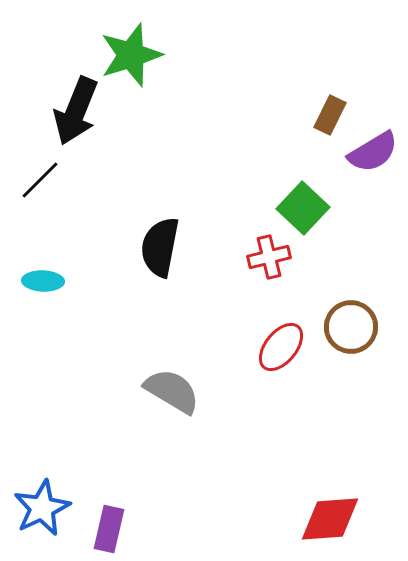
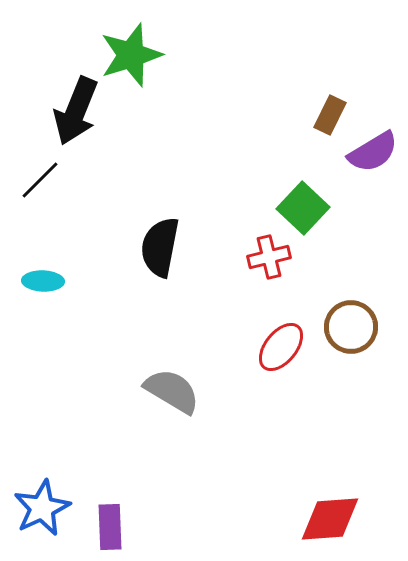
purple rectangle: moved 1 px right, 2 px up; rotated 15 degrees counterclockwise
